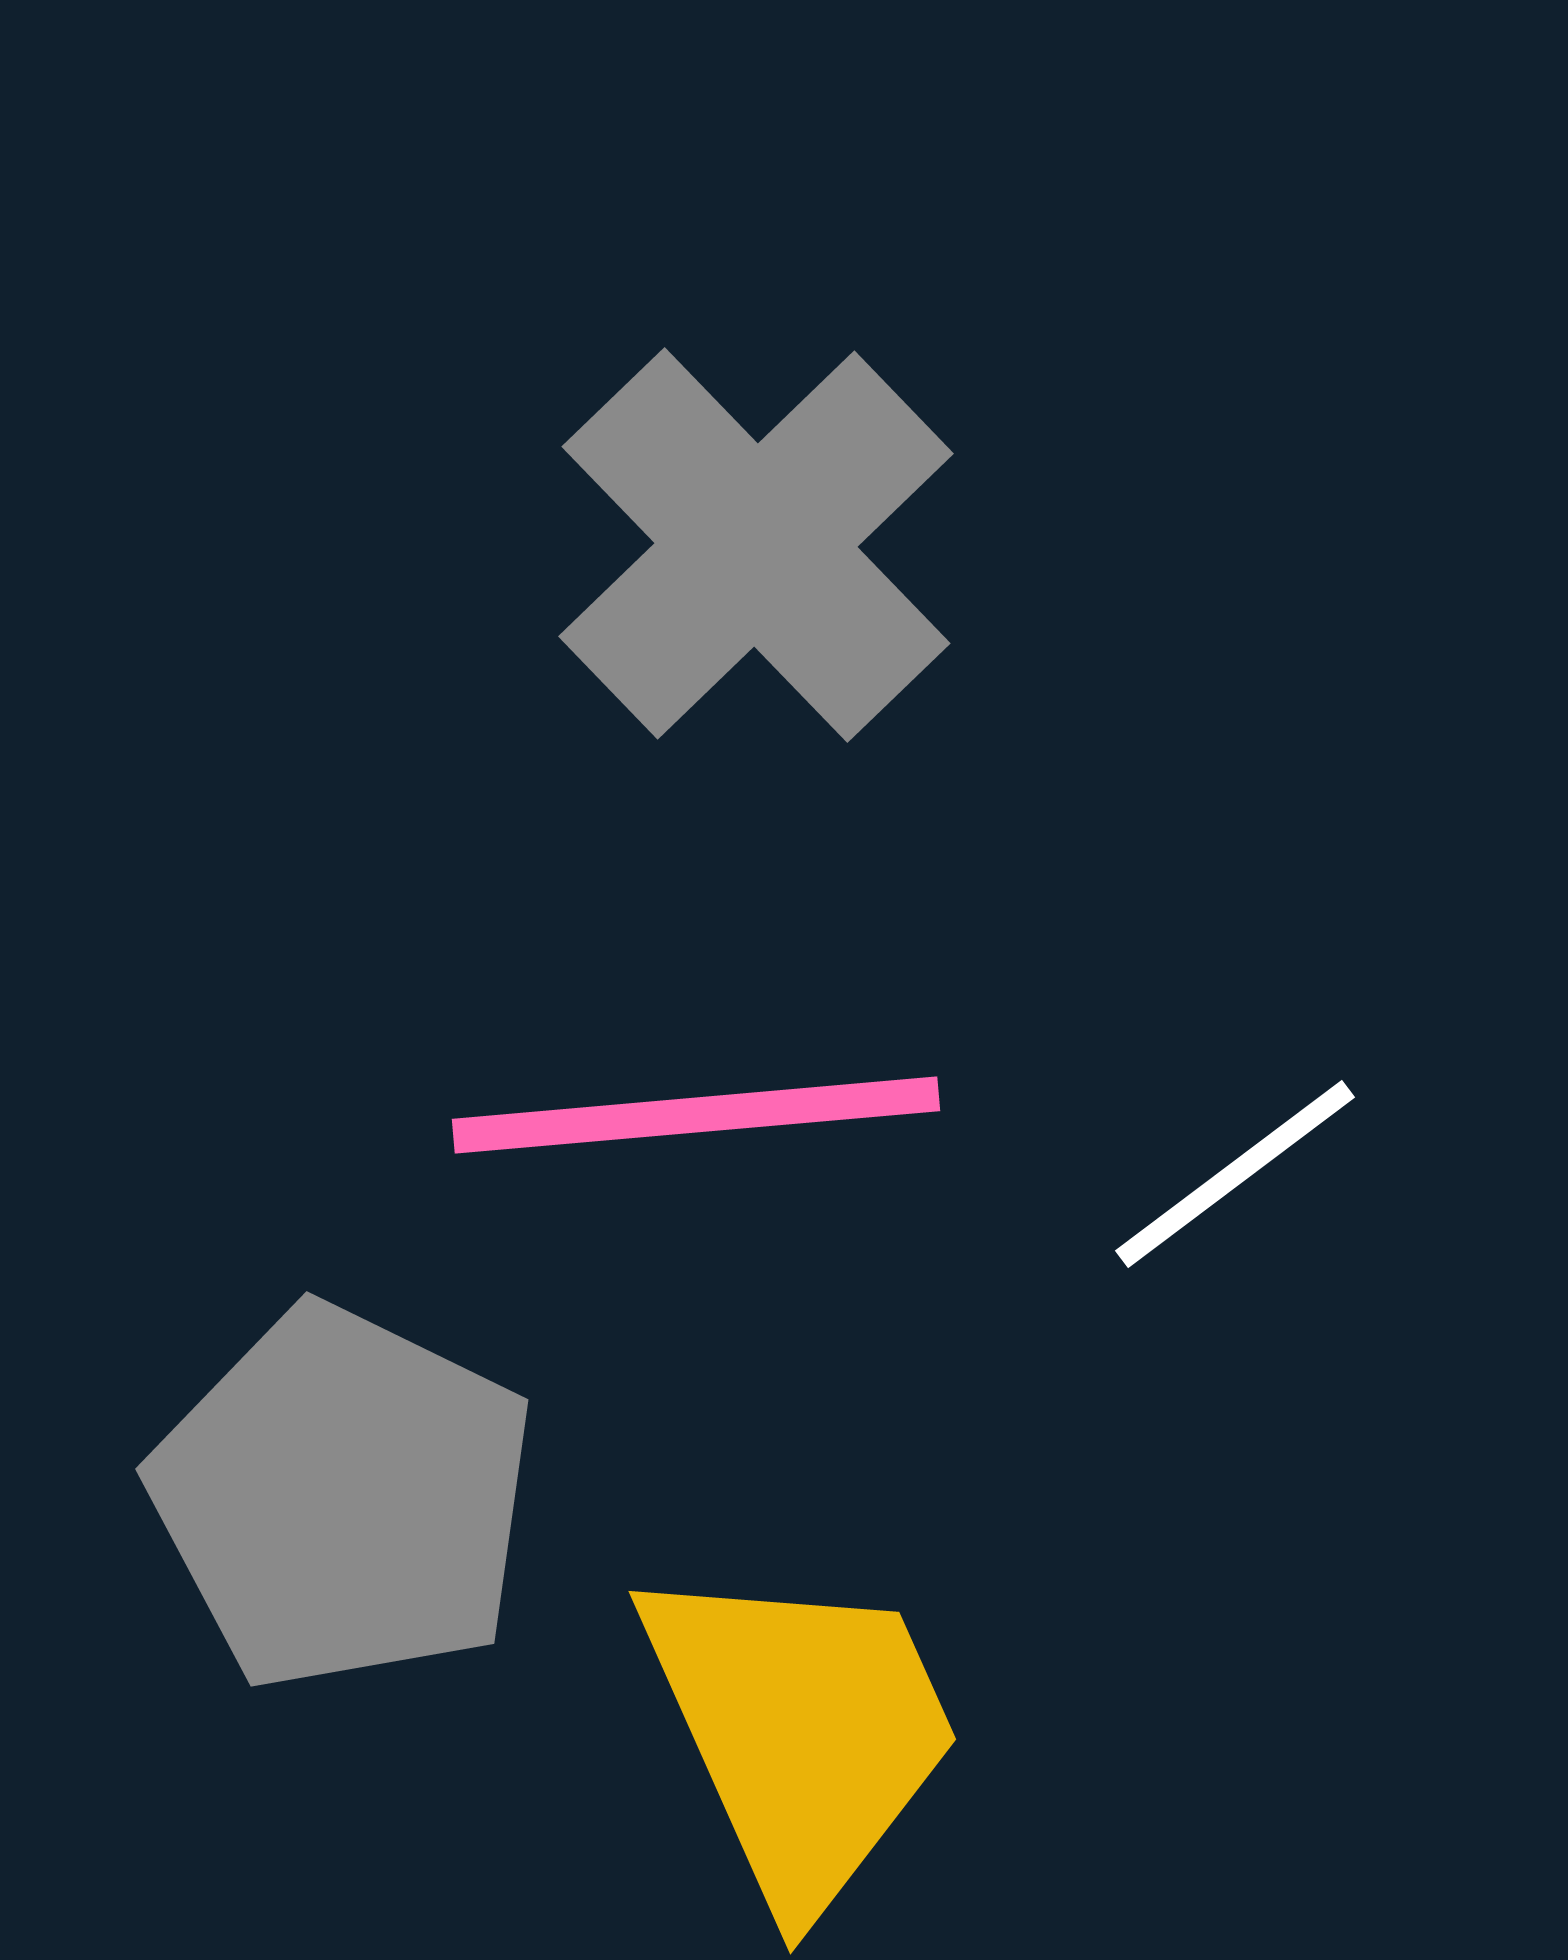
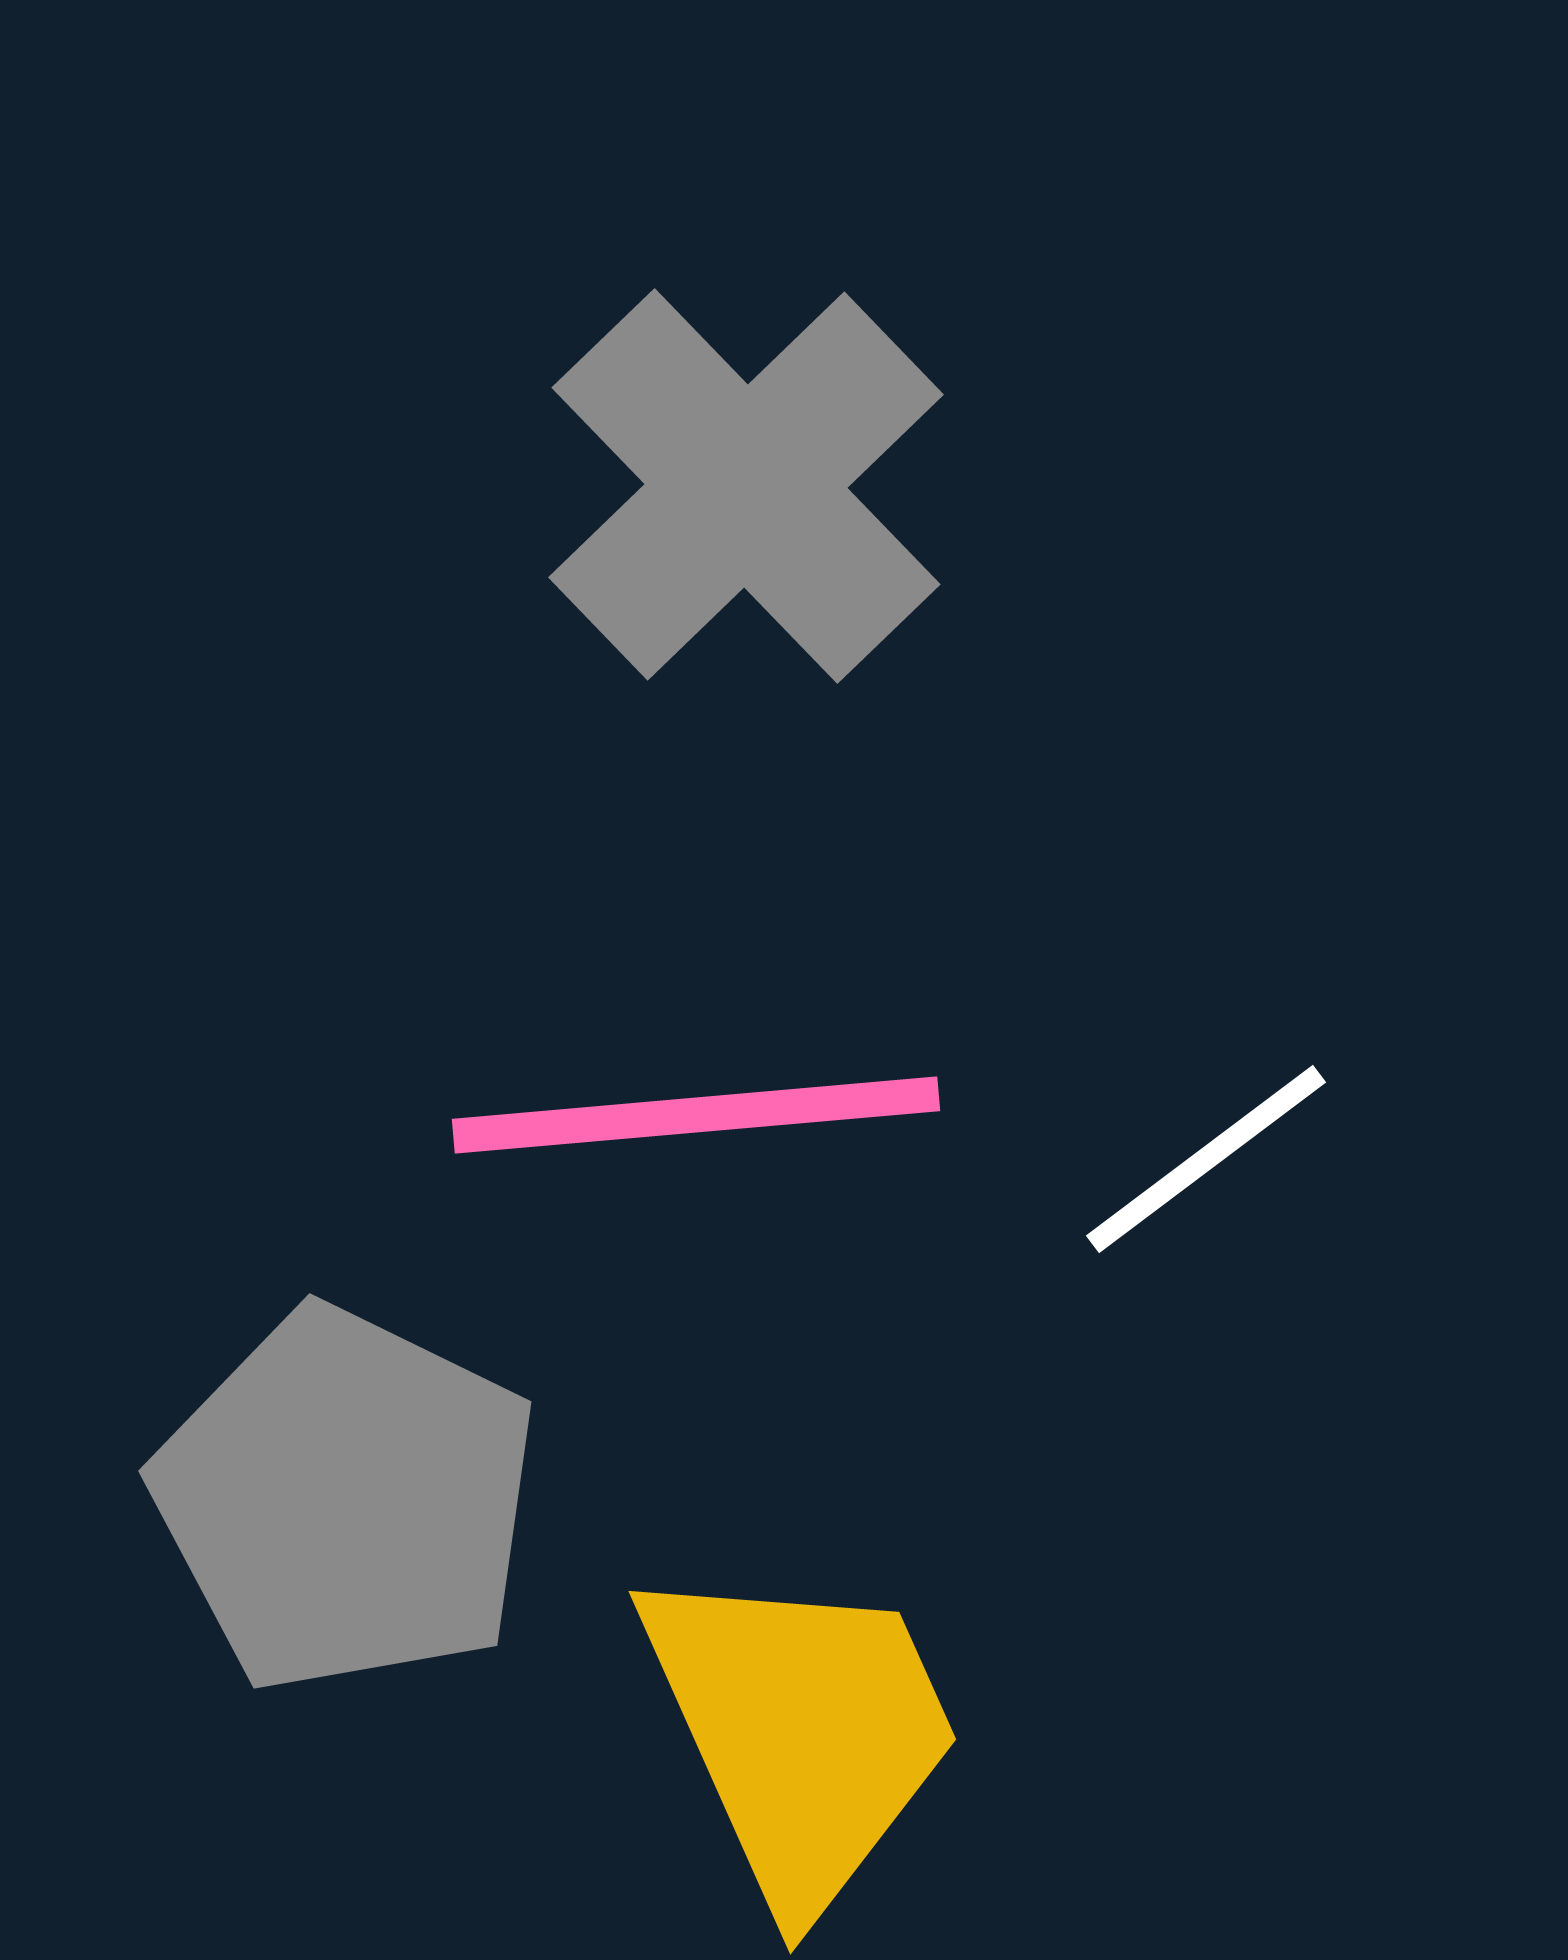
gray cross: moved 10 px left, 59 px up
white line: moved 29 px left, 15 px up
gray pentagon: moved 3 px right, 2 px down
